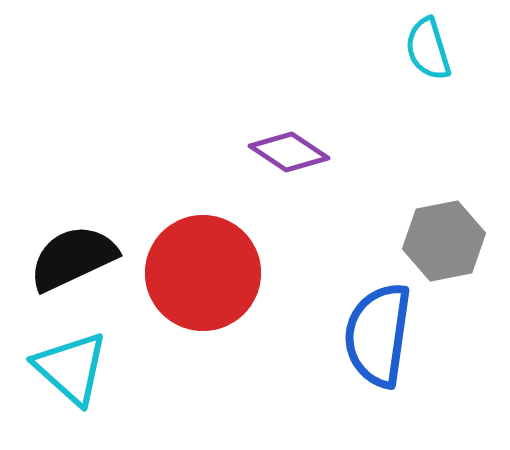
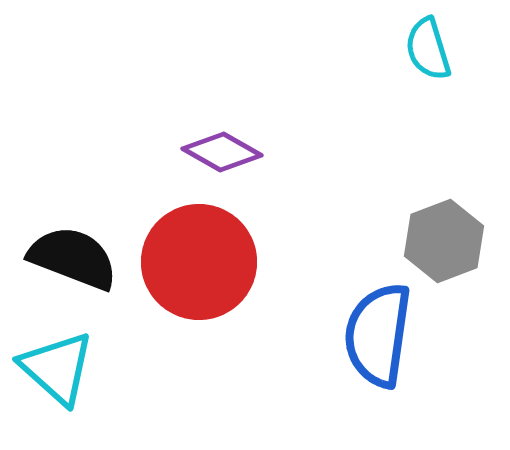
purple diamond: moved 67 px left; rotated 4 degrees counterclockwise
gray hexagon: rotated 10 degrees counterclockwise
black semicircle: rotated 46 degrees clockwise
red circle: moved 4 px left, 11 px up
cyan triangle: moved 14 px left
